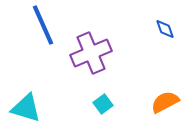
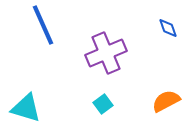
blue diamond: moved 3 px right, 1 px up
purple cross: moved 15 px right
orange semicircle: moved 1 px right, 1 px up
